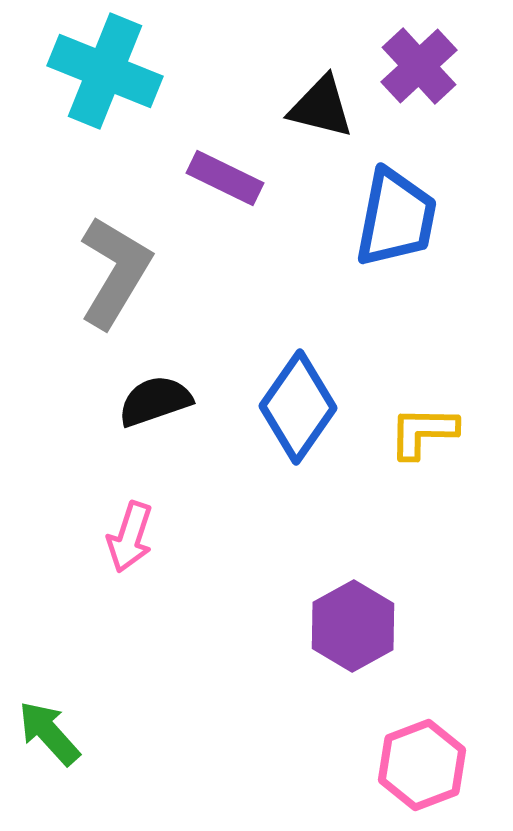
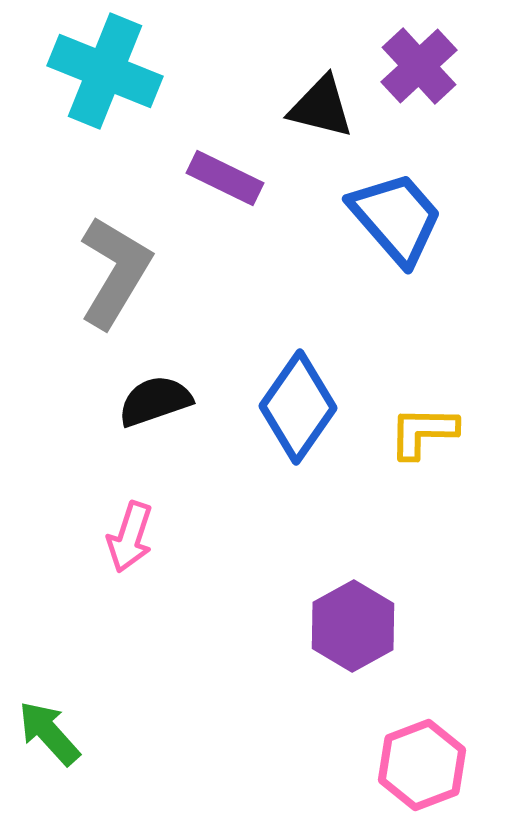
blue trapezoid: rotated 52 degrees counterclockwise
